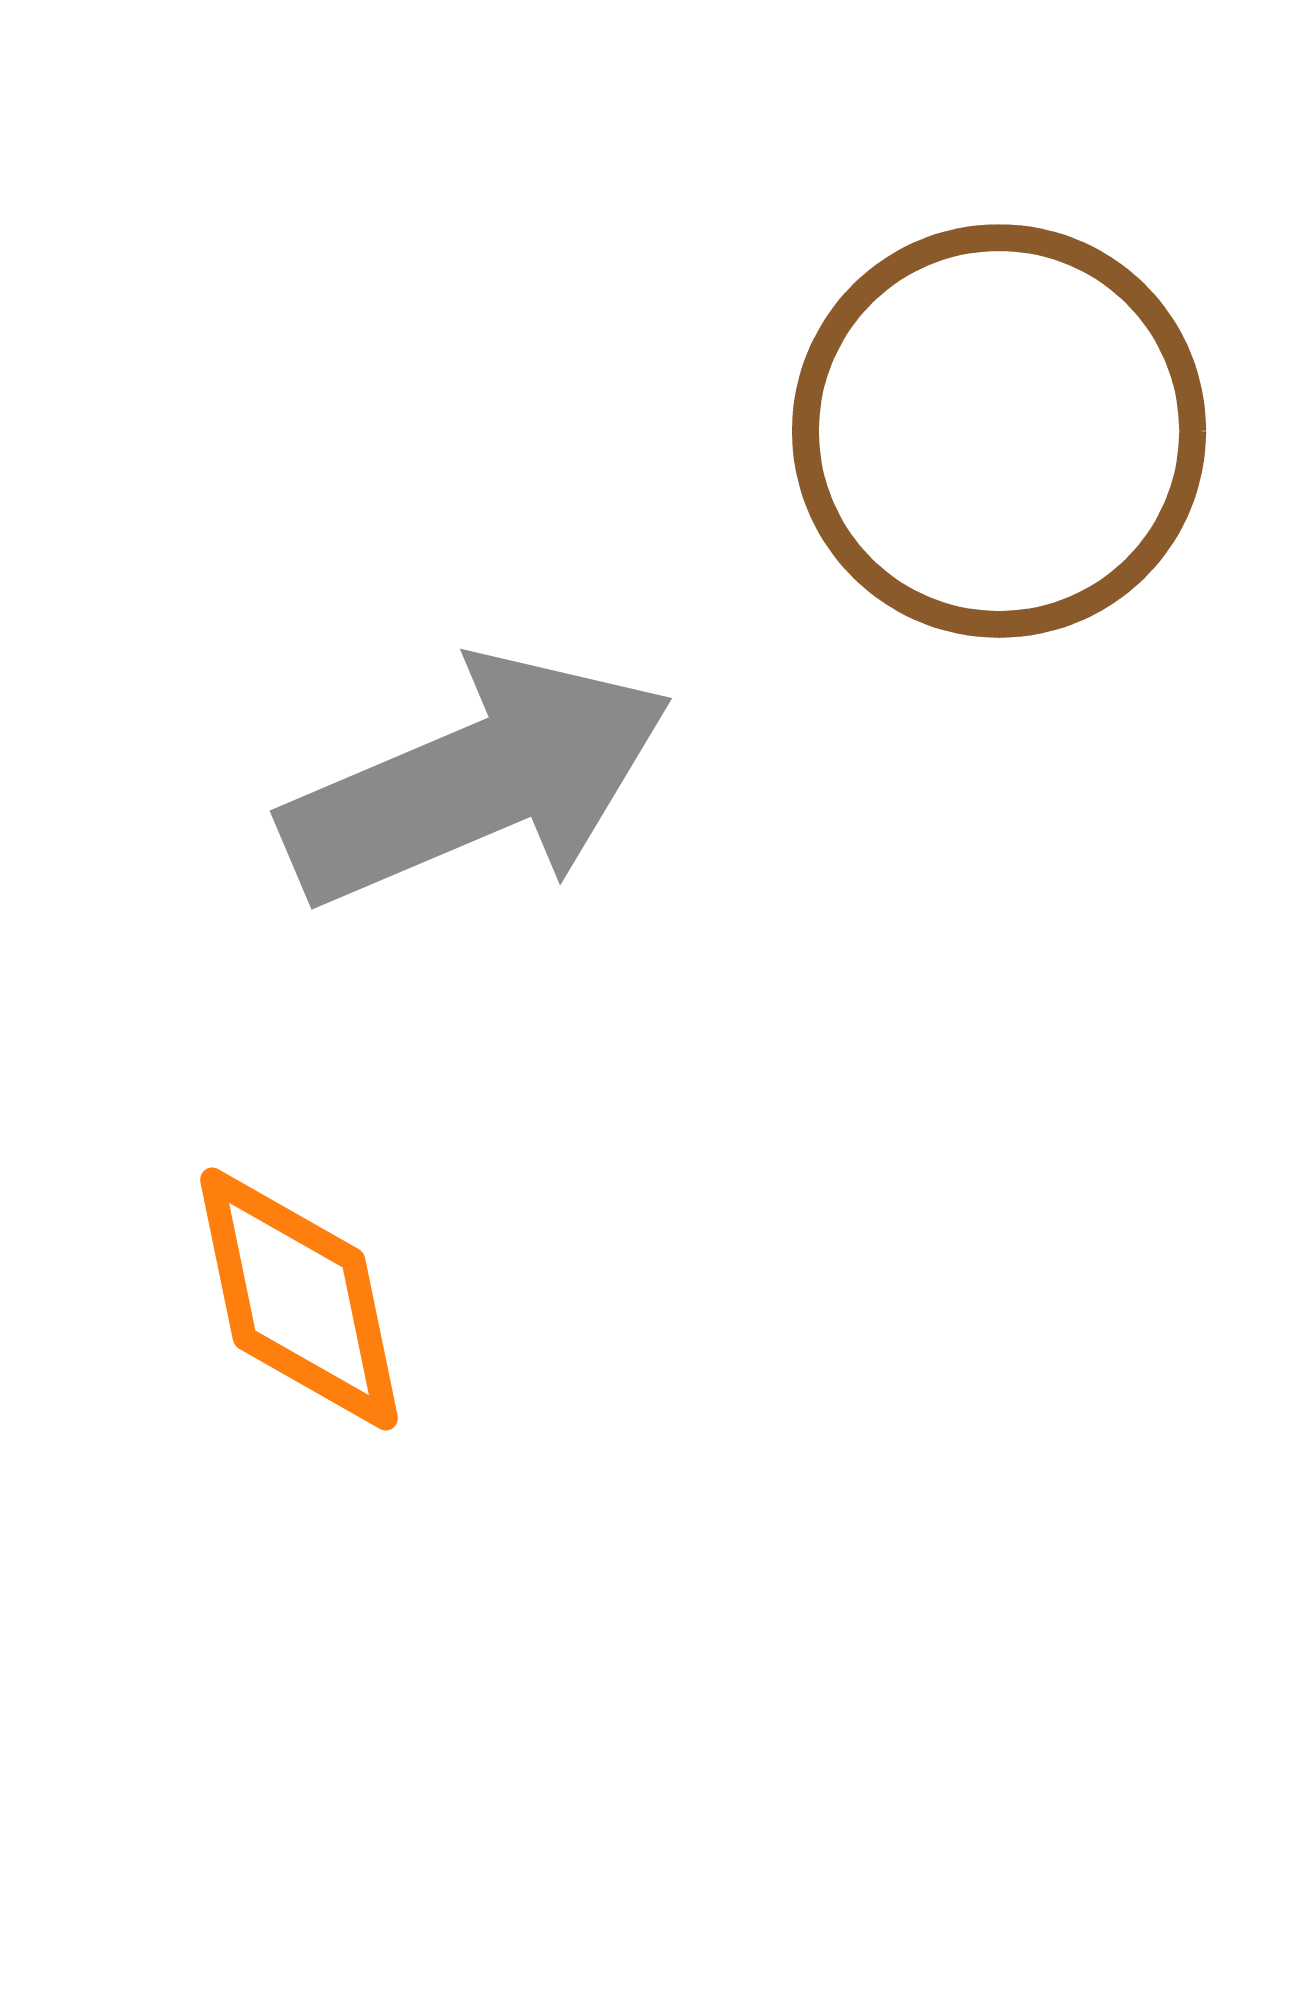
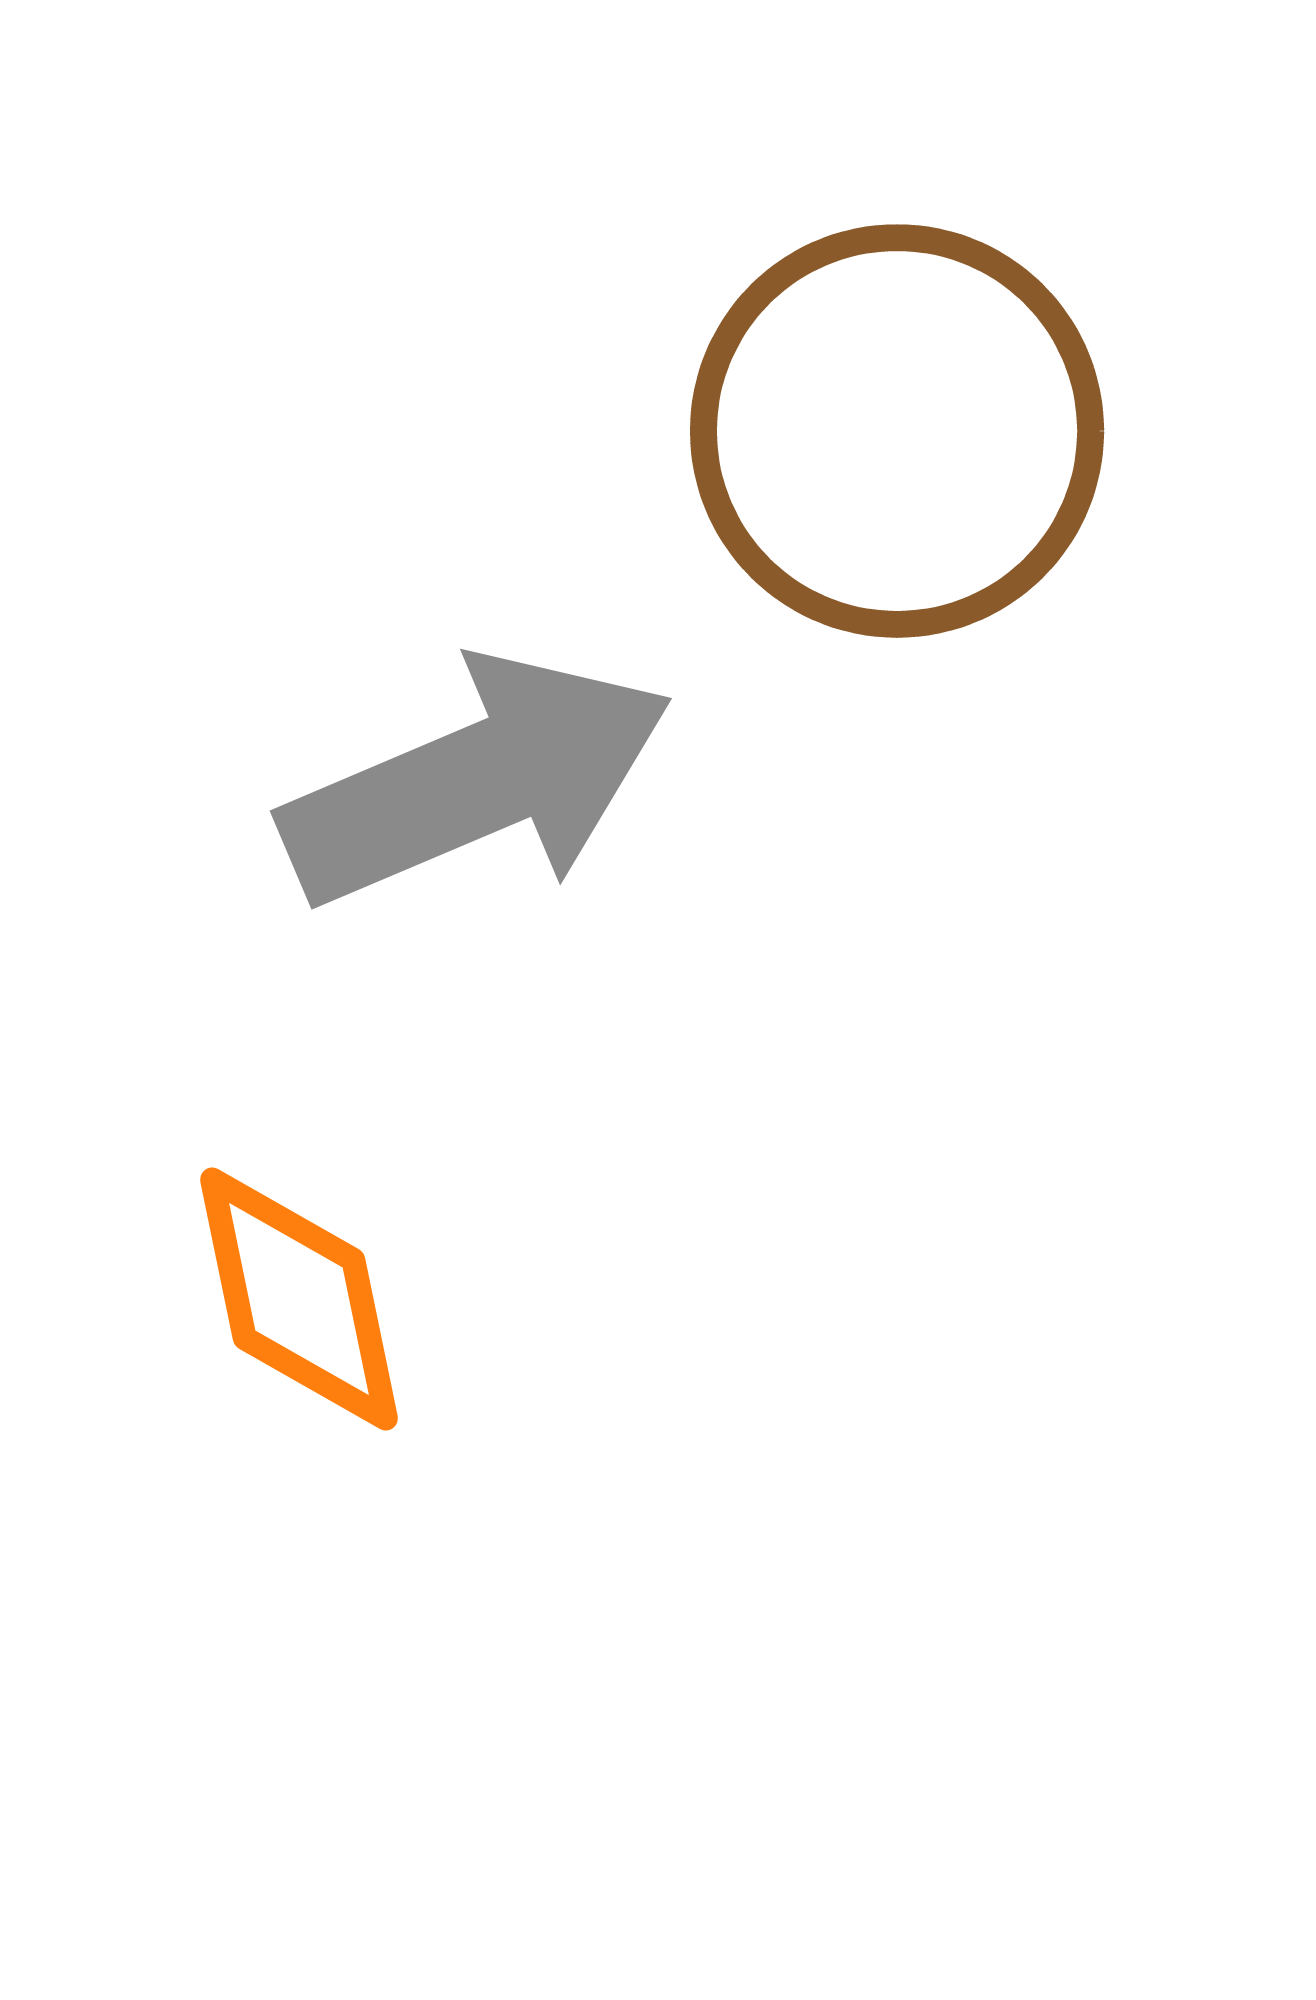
brown circle: moved 102 px left
